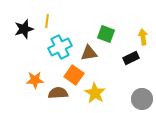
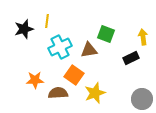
brown triangle: moved 3 px up
yellow star: rotated 20 degrees clockwise
